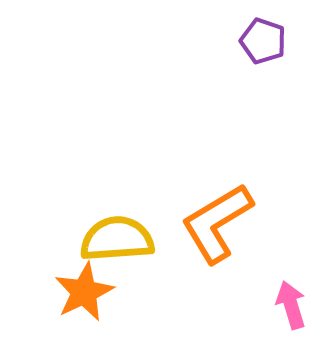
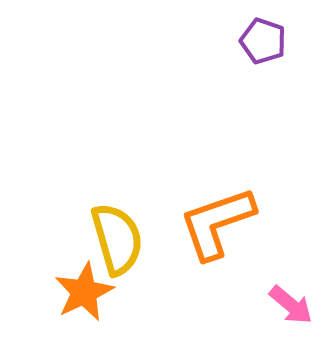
orange L-shape: rotated 12 degrees clockwise
yellow semicircle: rotated 78 degrees clockwise
pink arrow: rotated 147 degrees clockwise
